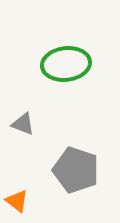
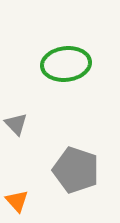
gray triangle: moved 7 px left; rotated 25 degrees clockwise
orange triangle: rotated 10 degrees clockwise
